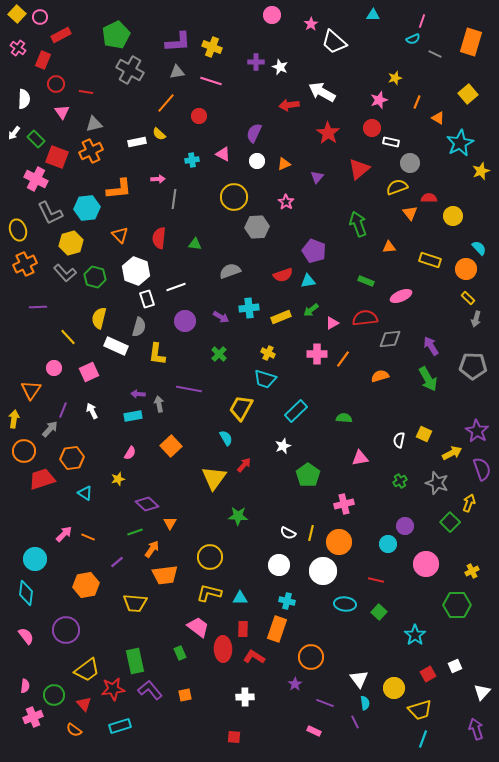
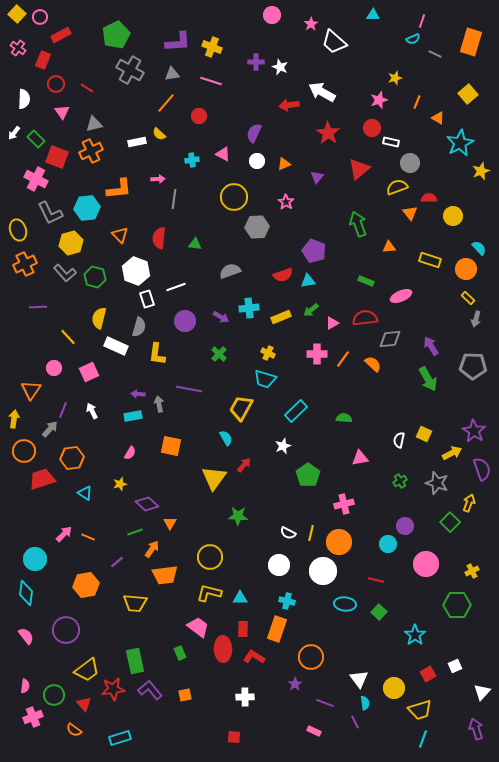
gray triangle at (177, 72): moved 5 px left, 2 px down
red line at (86, 92): moved 1 px right, 4 px up; rotated 24 degrees clockwise
orange semicircle at (380, 376): moved 7 px left, 12 px up; rotated 60 degrees clockwise
purple star at (477, 431): moved 3 px left
orange square at (171, 446): rotated 35 degrees counterclockwise
yellow star at (118, 479): moved 2 px right, 5 px down
cyan rectangle at (120, 726): moved 12 px down
